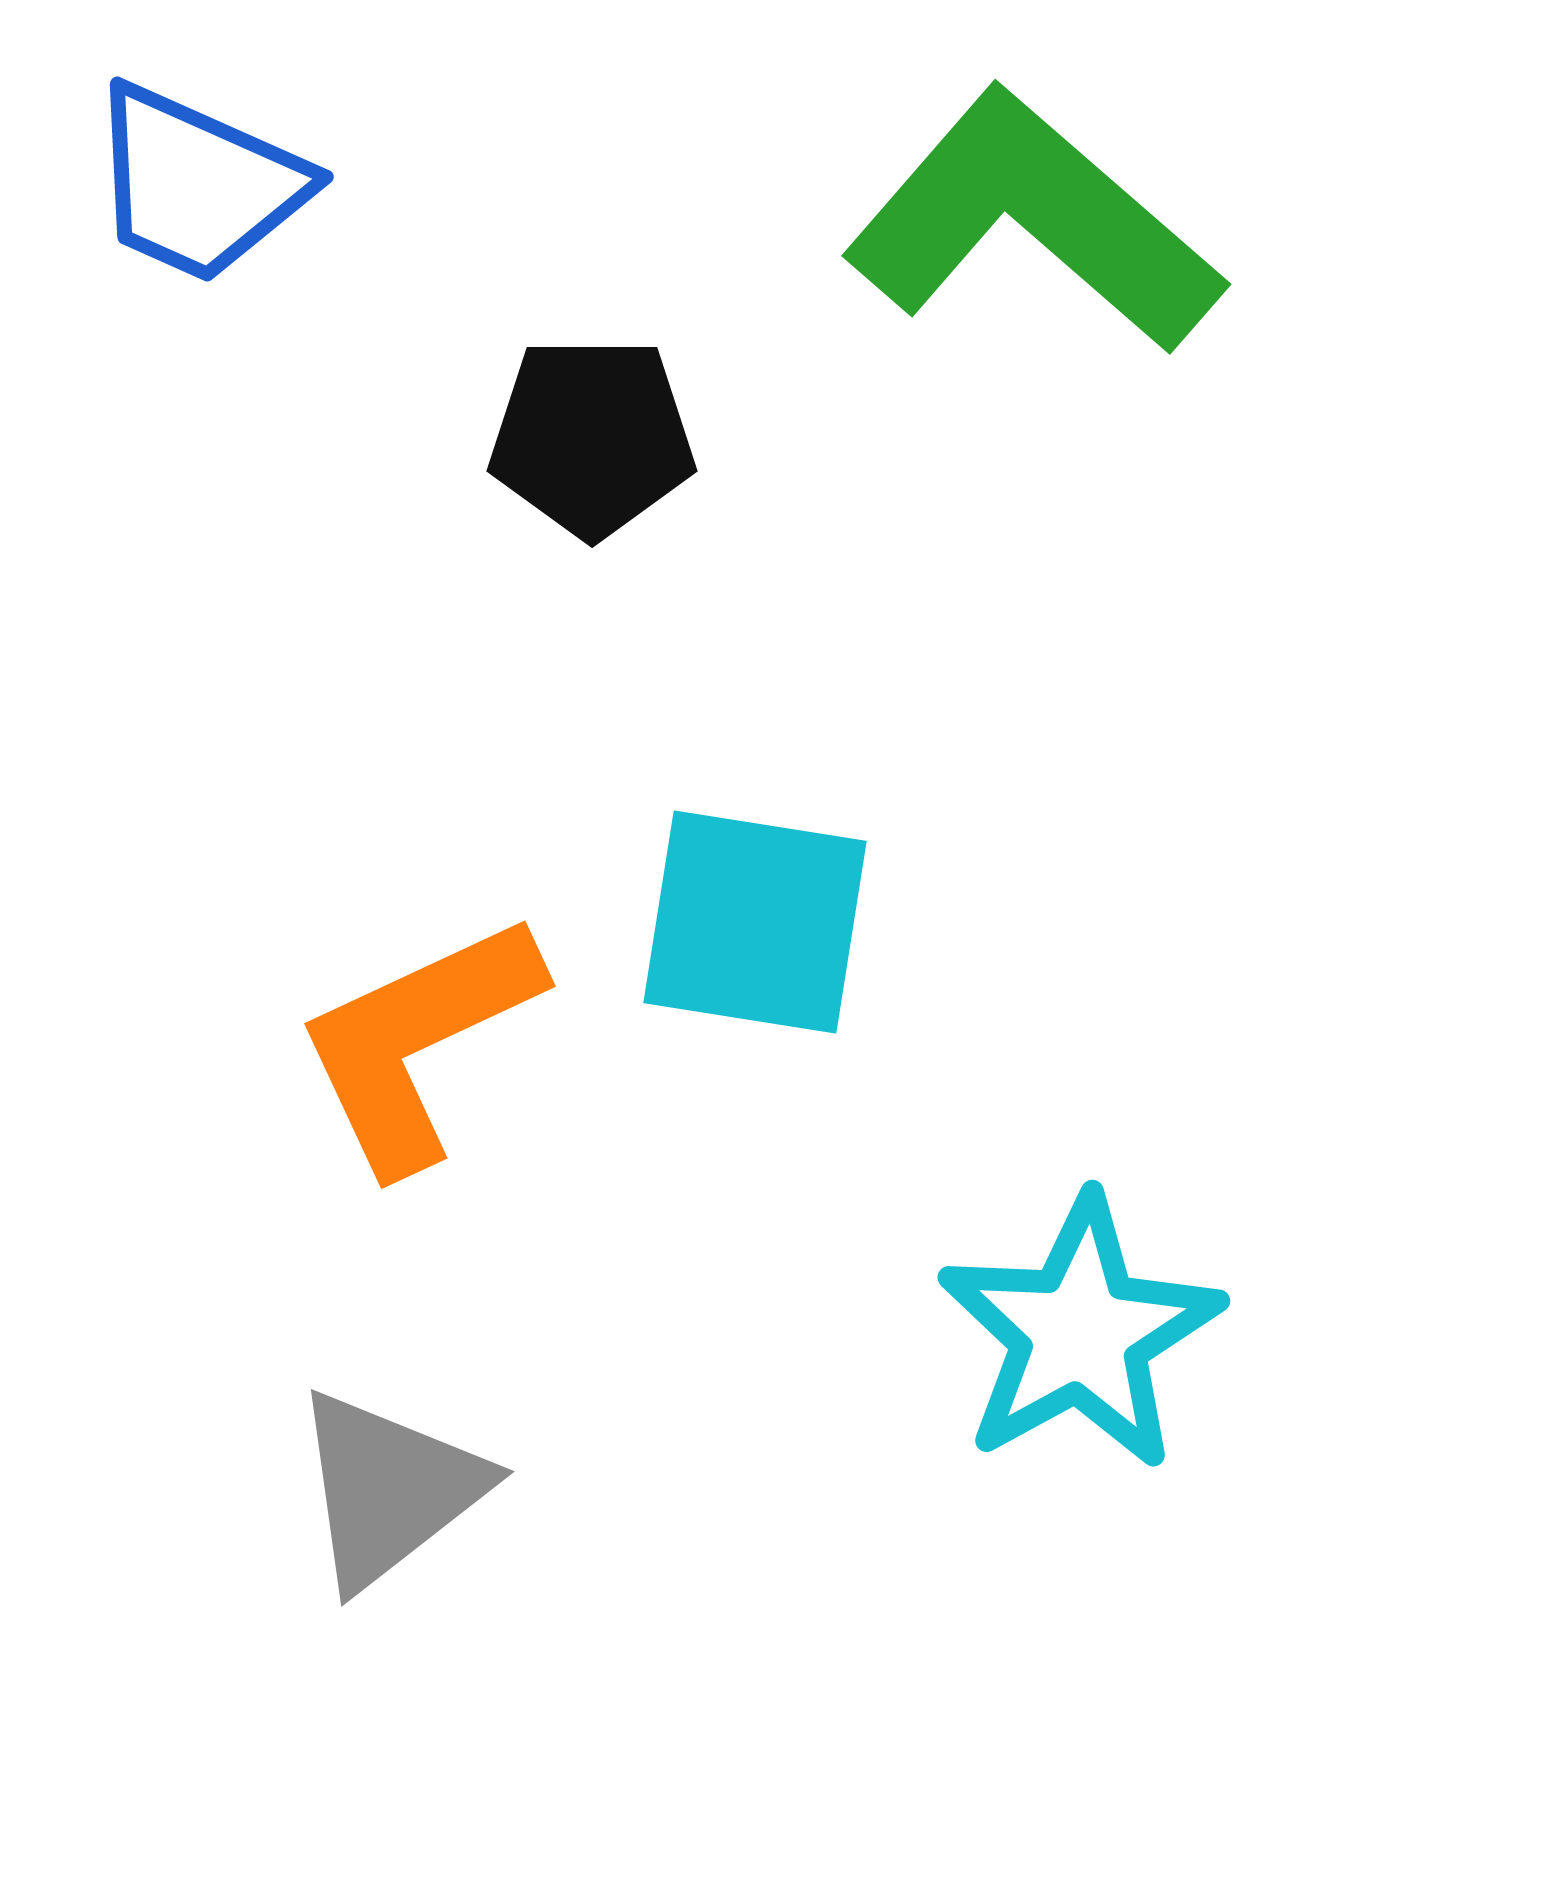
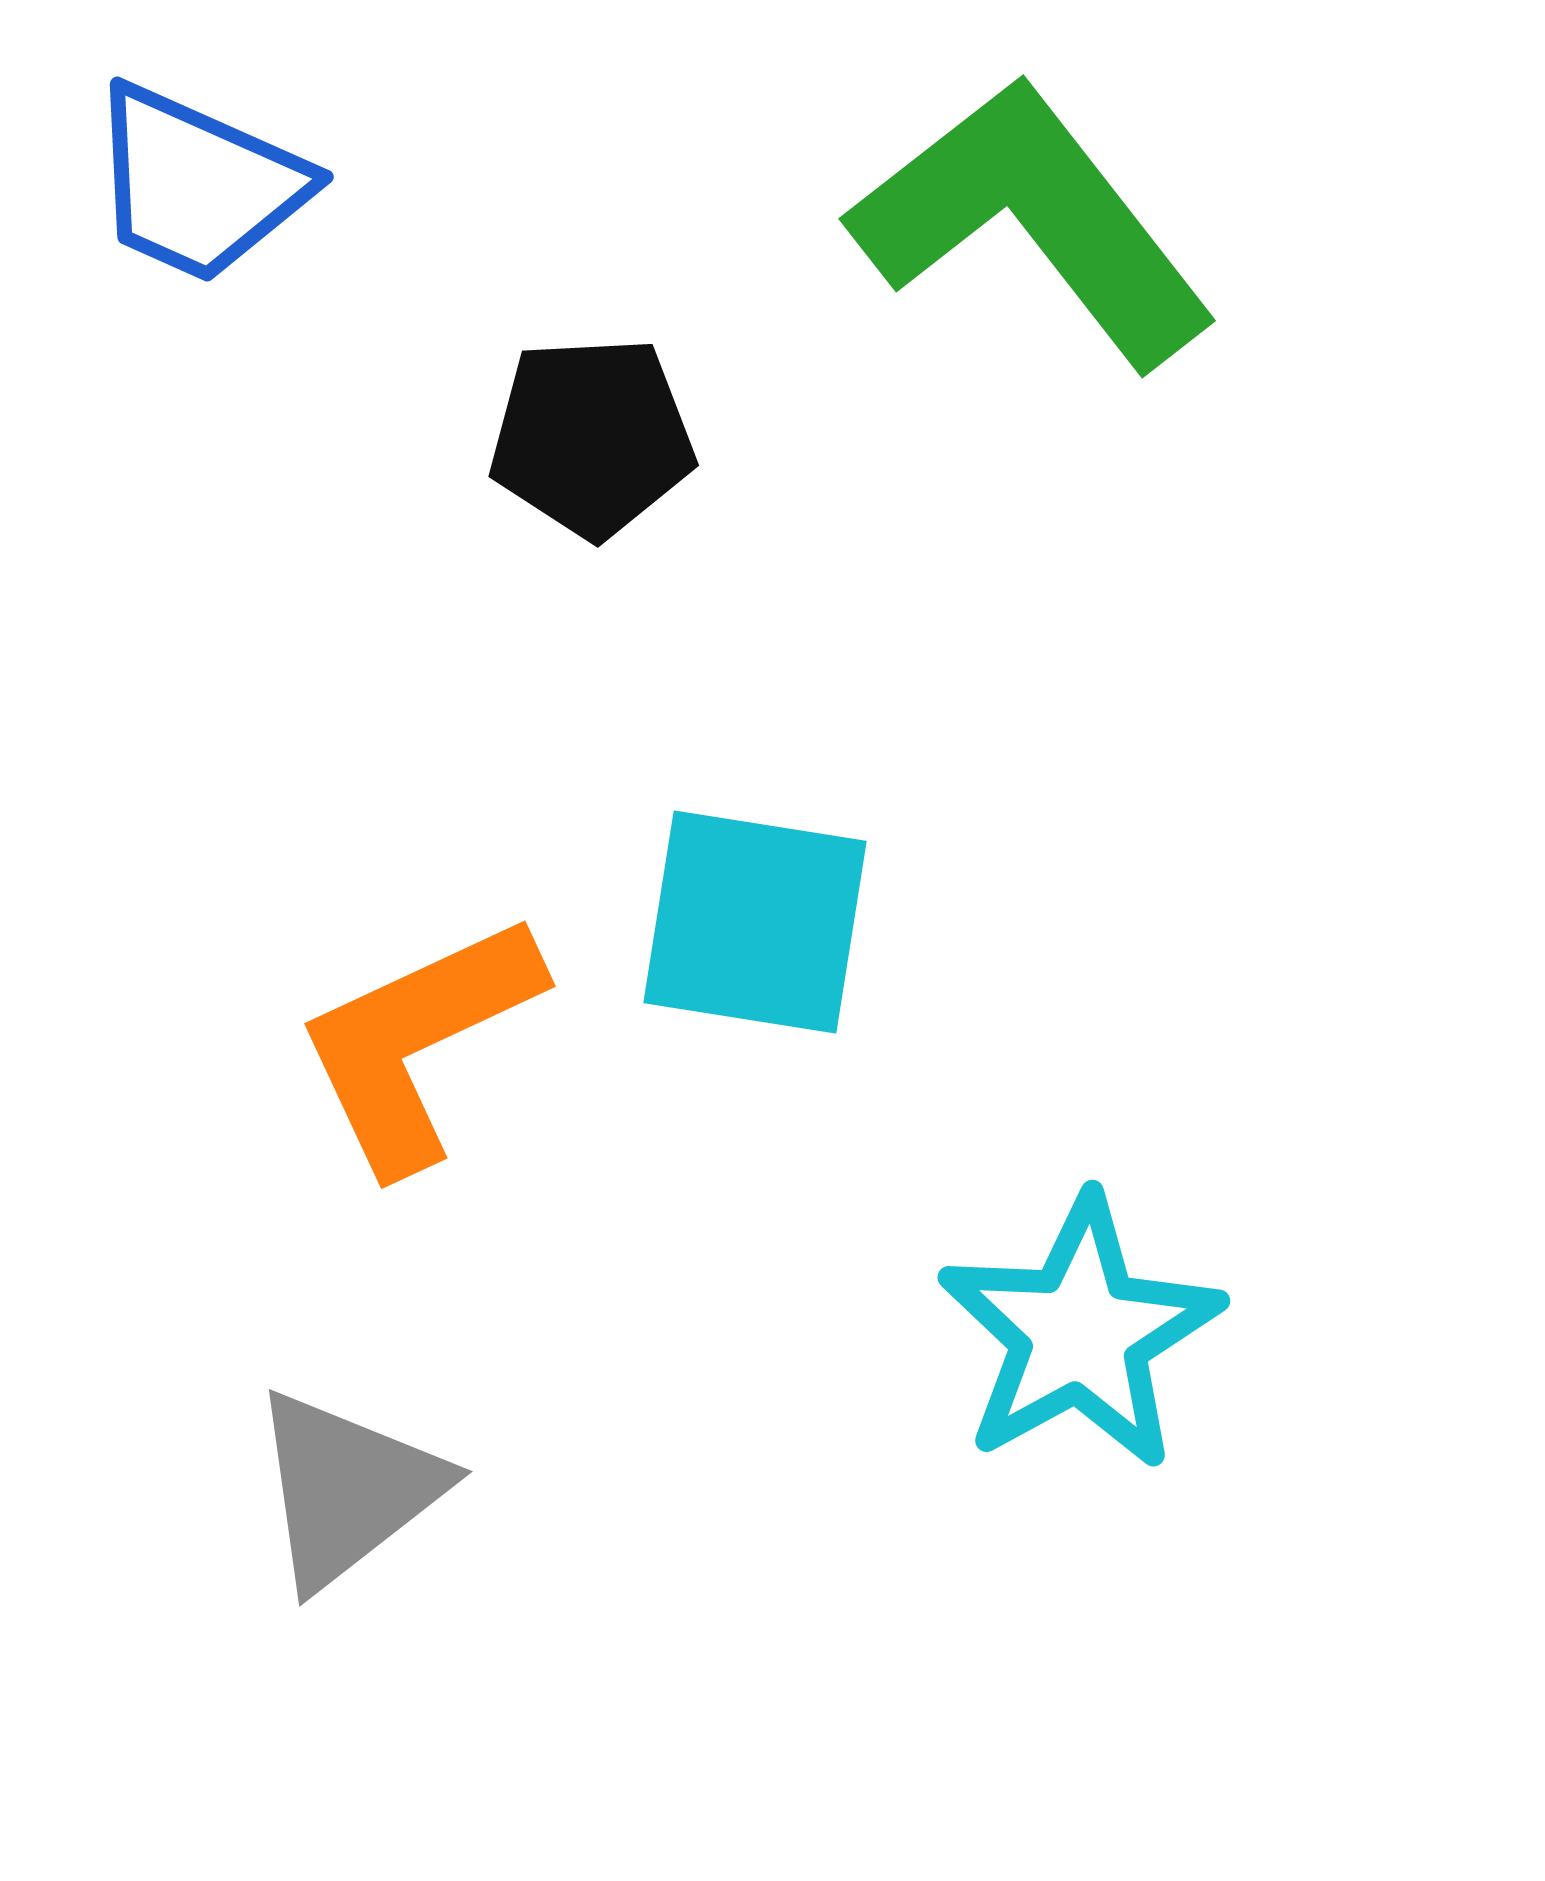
green L-shape: rotated 11 degrees clockwise
black pentagon: rotated 3 degrees counterclockwise
gray triangle: moved 42 px left
